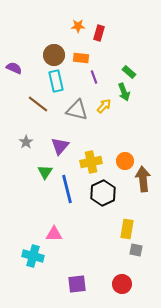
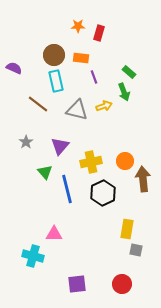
yellow arrow: rotated 28 degrees clockwise
green triangle: rotated 14 degrees counterclockwise
